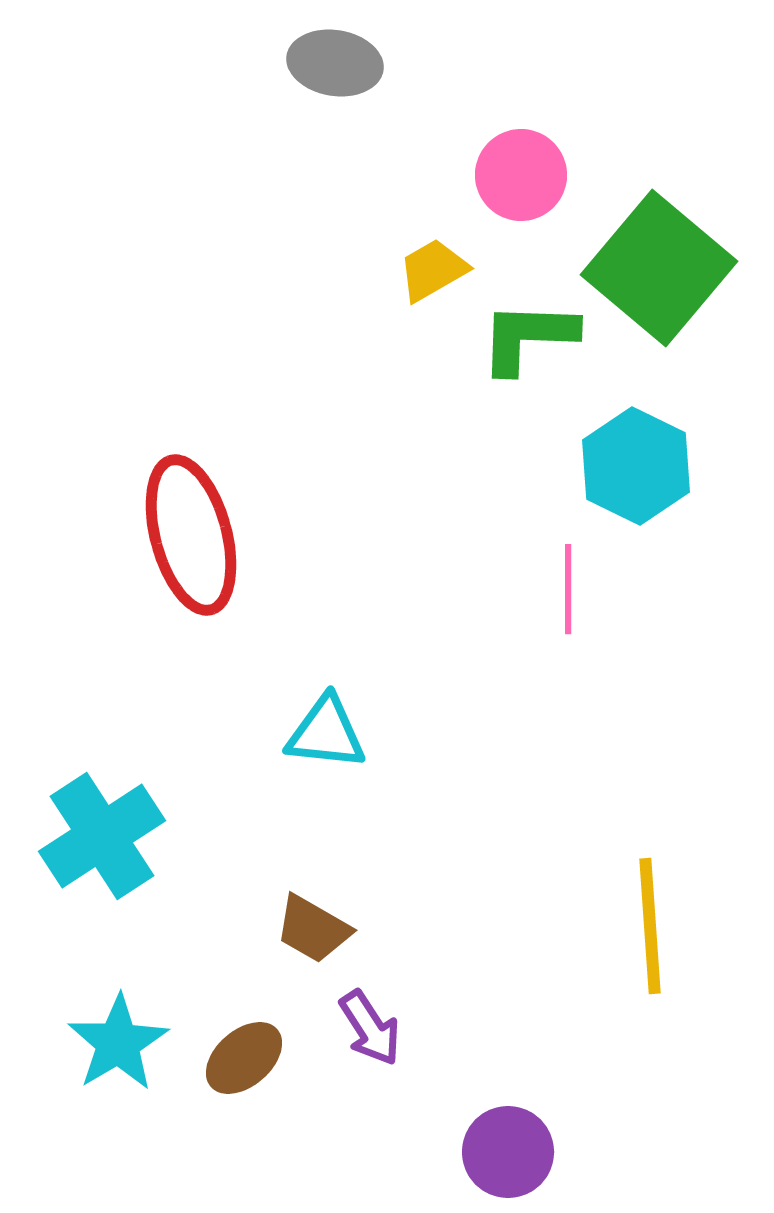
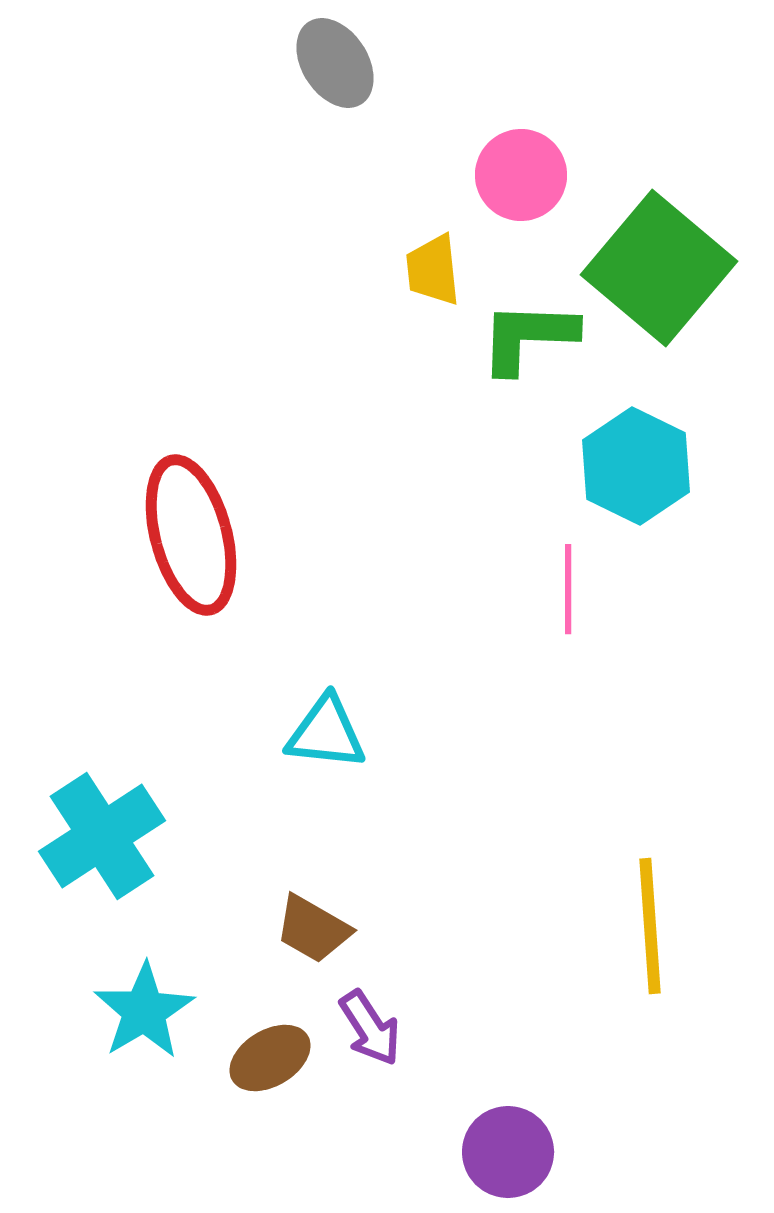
gray ellipse: rotated 48 degrees clockwise
yellow trapezoid: rotated 66 degrees counterclockwise
cyan star: moved 26 px right, 32 px up
brown ellipse: moved 26 px right; rotated 10 degrees clockwise
